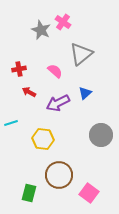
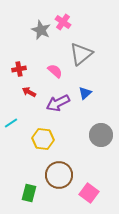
cyan line: rotated 16 degrees counterclockwise
